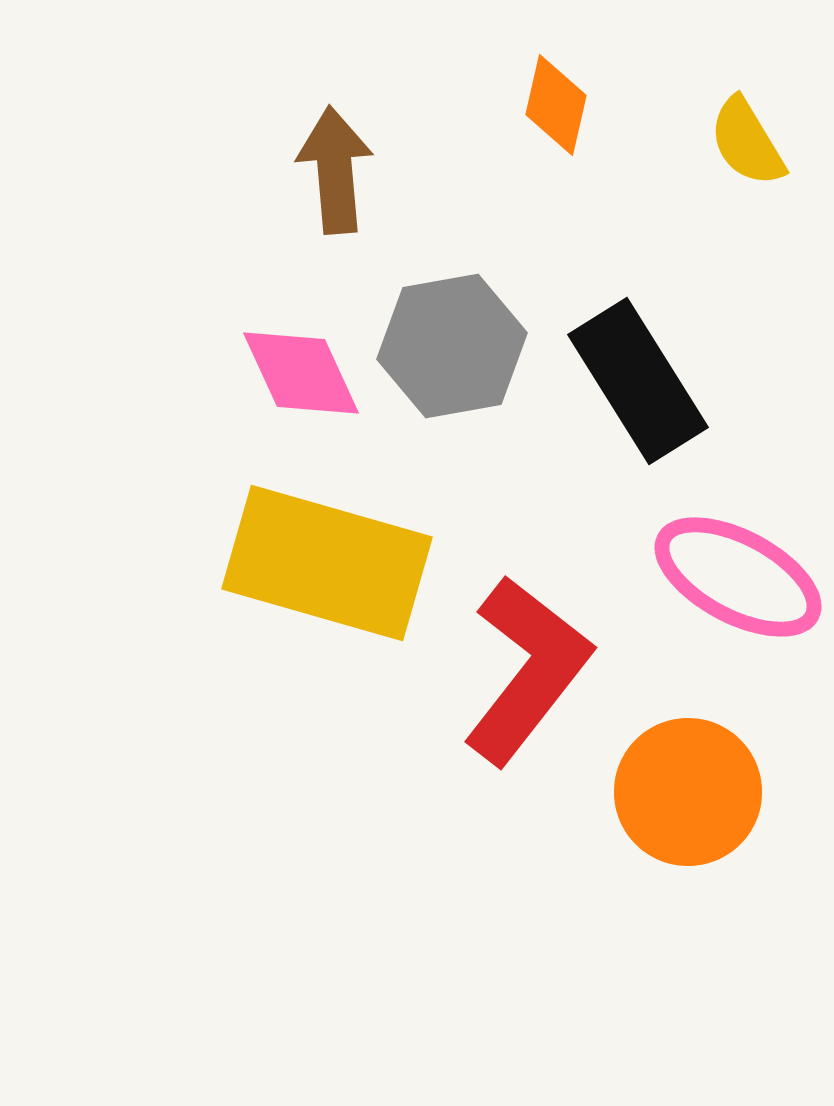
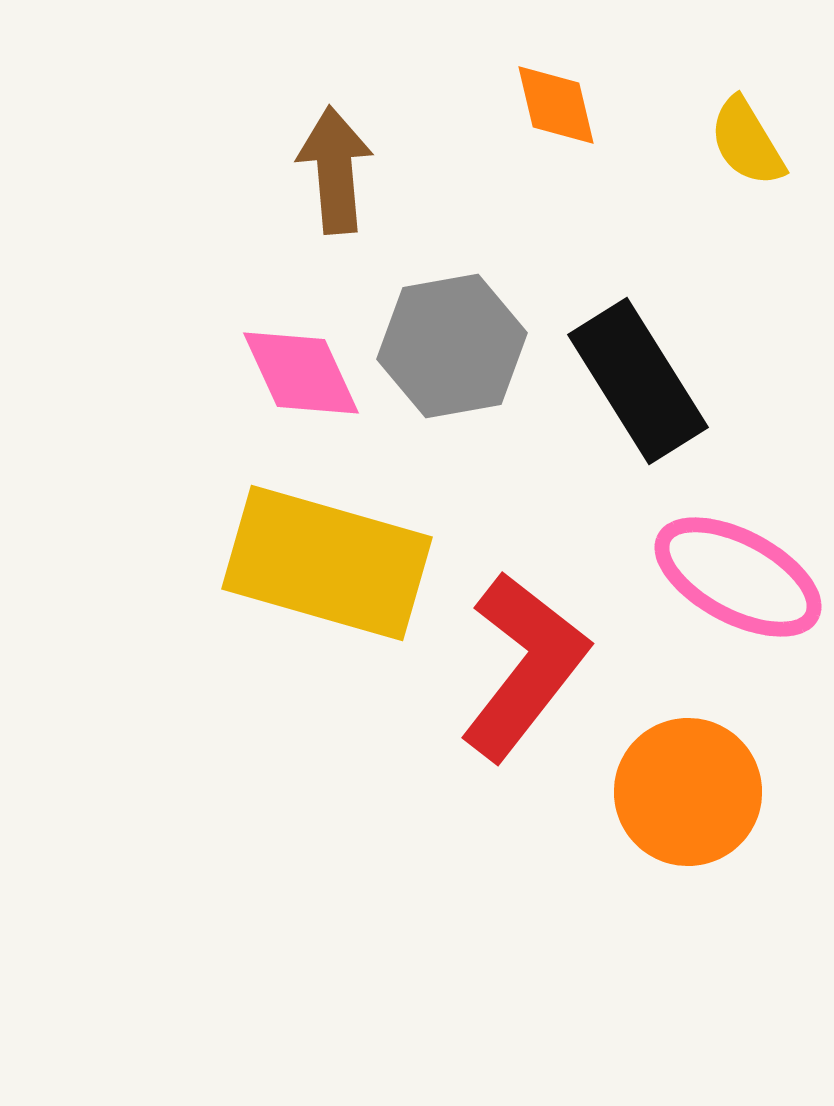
orange diamond: rotated 26 degrees counterclockwise
red L-shape: moved 3 px left, 4 px up
